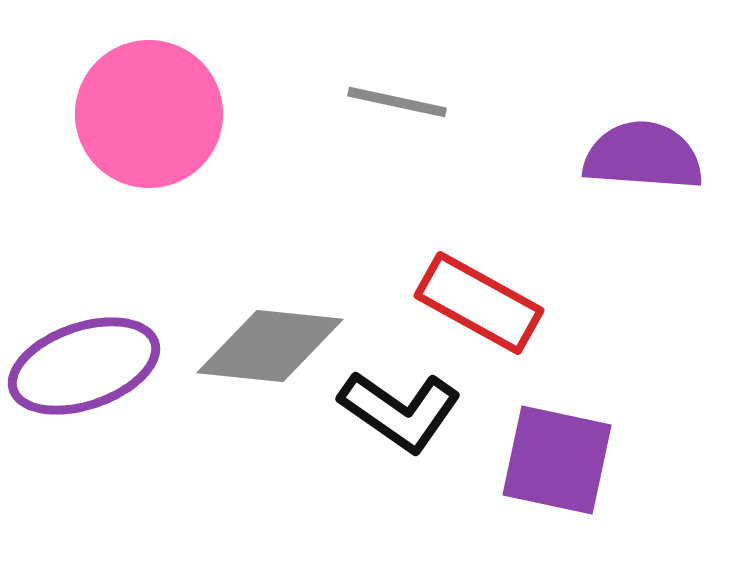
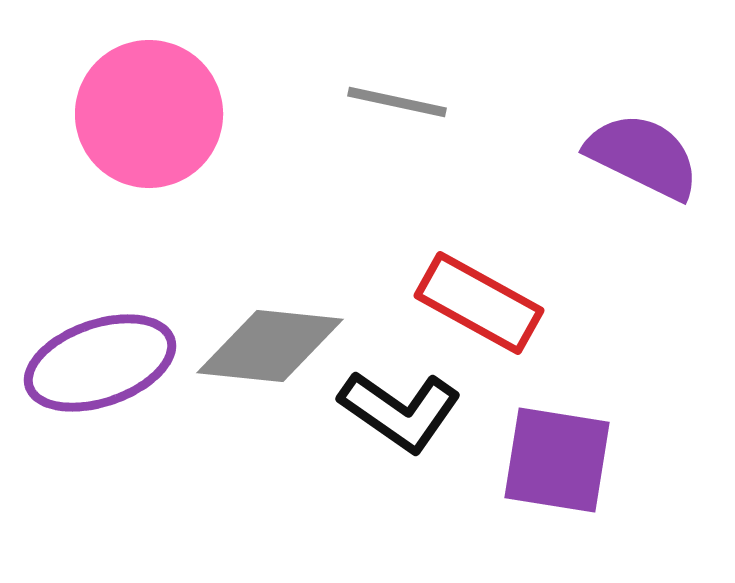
purple semicircle: rotated 22 degrees clockwise
purple ellipse: moved 16 px right, 3 px up
purple square: rotated 3 degrees counterclockwise
